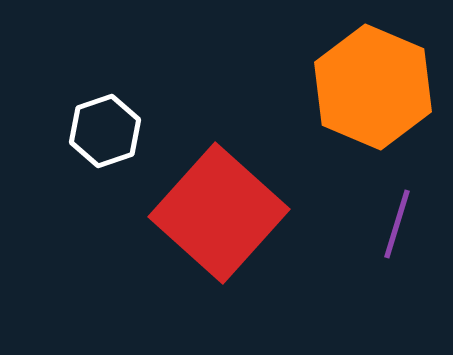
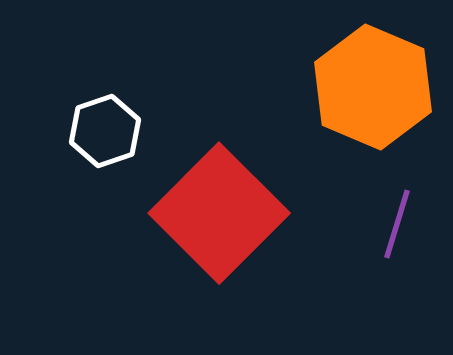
red square: rotated 3 degrees clockwise
